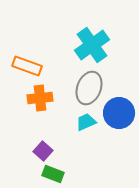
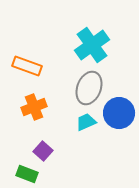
orange cross: moved 6 px left, 9 px down; rotated 15 degrees counterclockwise
green rectangle: moved 26 px left
